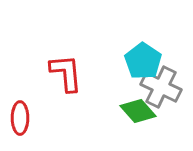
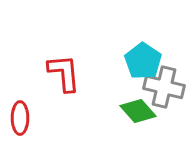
red L-shape: moved 2 px left
gray cross: moved 3 px right; rotated 12 degrees counterclockwise
